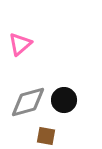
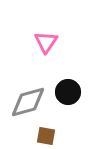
pink triangle: moved 26 px right, 2 px up; rotated 15 degrees counterclockwise
black circle: moved 4 px right, 8 px up
